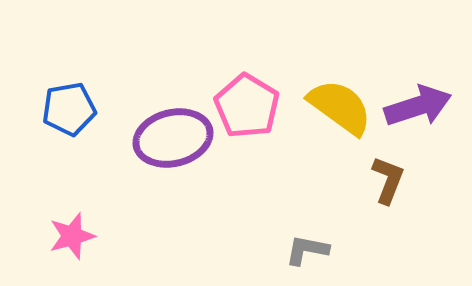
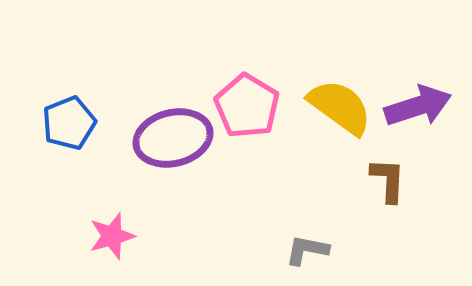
blue pentagon: moved 14 px down; rotated 12 degrees counterclockwise
brown L-shape: rotated 18 degrees counterclockwise
pink star: moved 40 px right
